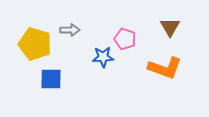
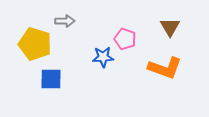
gray arrow: moved 5 px left, 9 px up
